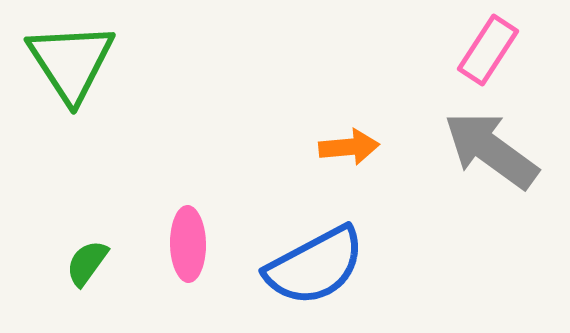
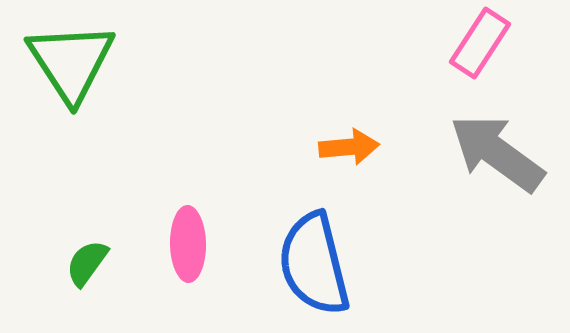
pink rectangle: moved 8 px left, 7 px up
gray arrow: moved 6 px right, 3 px down
blue semicircle: moved 1 px left, 2 px up; rotated 104 degrees clockwise
